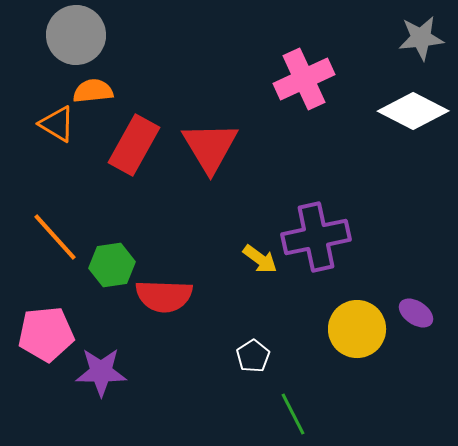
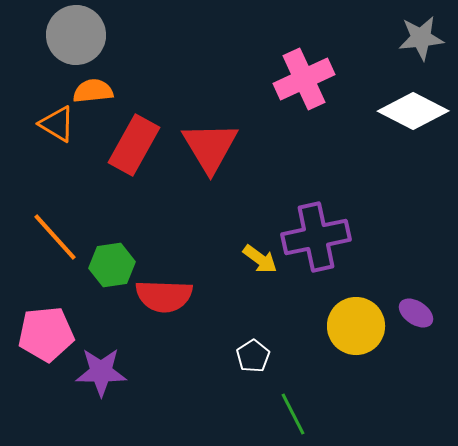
yellow circle: moved 1 px left, 3 px up
